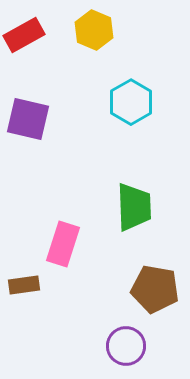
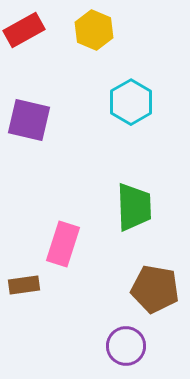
red rectangle: moved 5 px up
purple square: moved 1 px right, 1 px down
